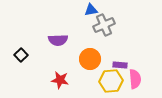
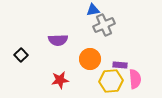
blue triangle: moved 2 px right
red star: rotated 18 degrees counterclockwise
